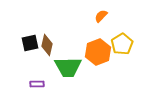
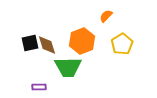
orange semicircle: moved 5 px right
brown diamond: rotated 30 degrees counterclockwise
orange hexagon: moved 16 px left, 11 px up
purple rectangle: moved 2 px right, 3 px down
